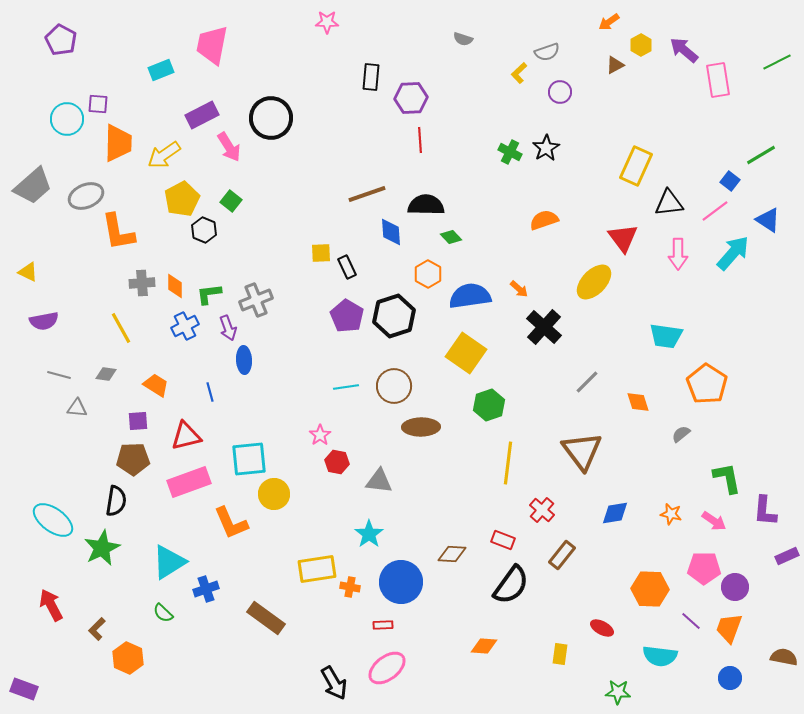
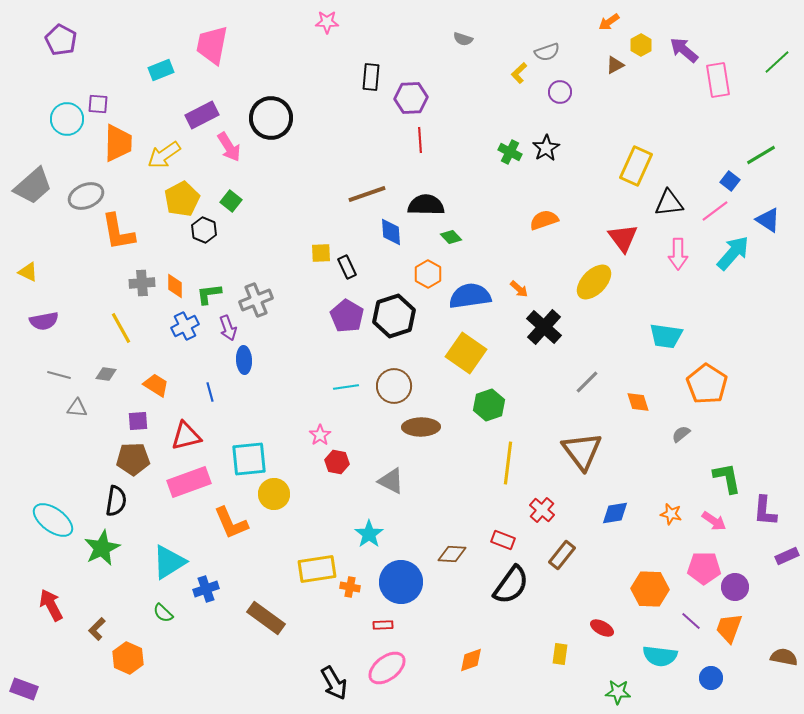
green line at (777, 62): rotated 16 degrees counterclockwise
gray triangle at (379, 481): moved 12 px right; rotated 20 degrees clockwise
orange diamond at (484, 646): moved 13 px left, 14 px down; rotated 24 degrees counterclockwise
blue circle at (730, 678): moved 19 px left
